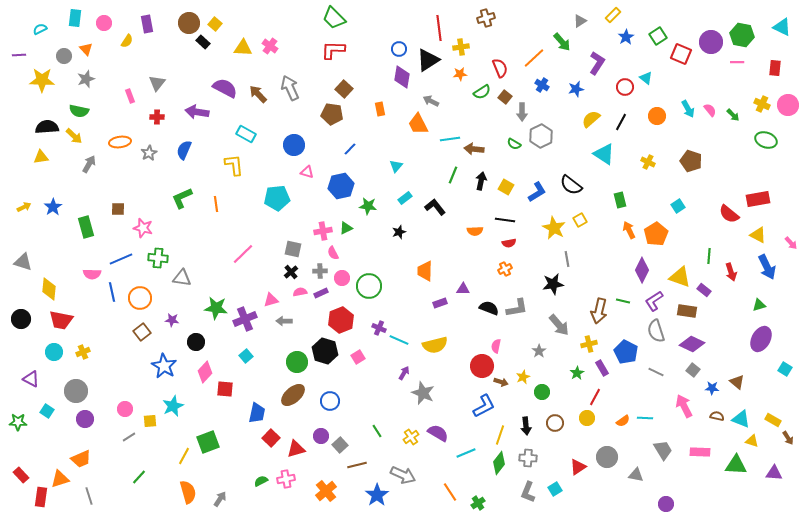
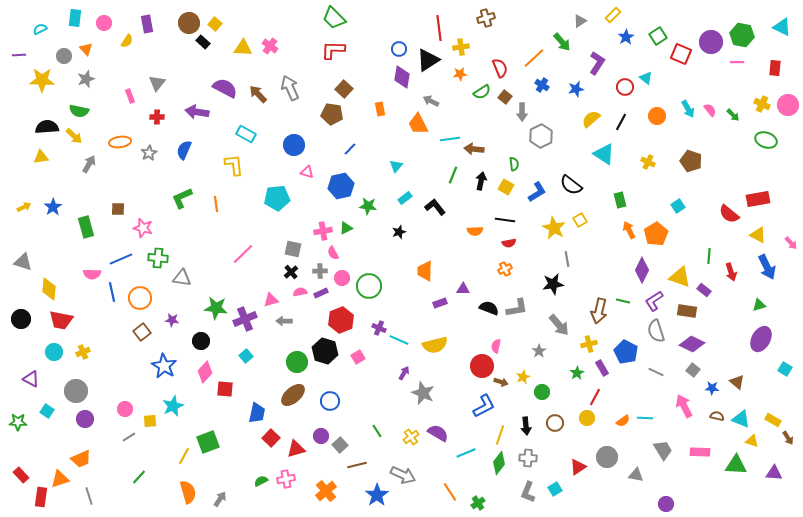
green semicircle at (514, 144): moved 20 px down; rotated 128 degrees counterclockwise
black circle at (196, 342): moved 5 px right, 1 px up
